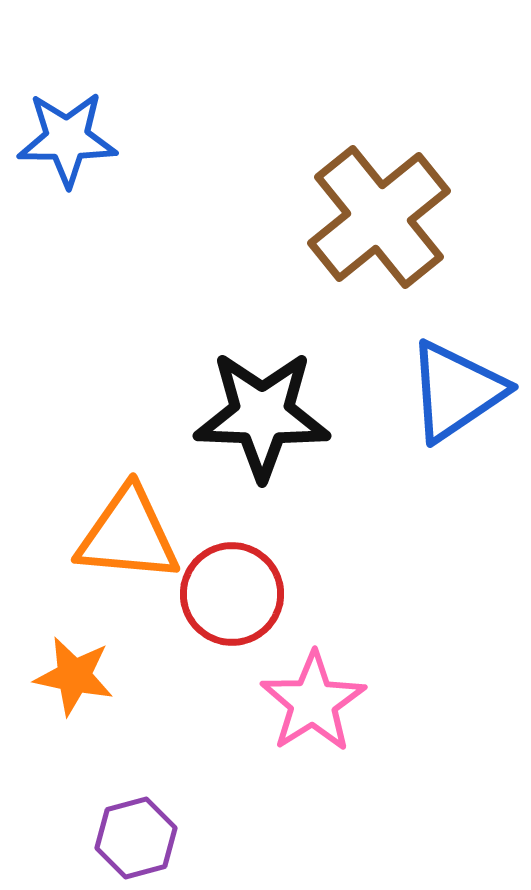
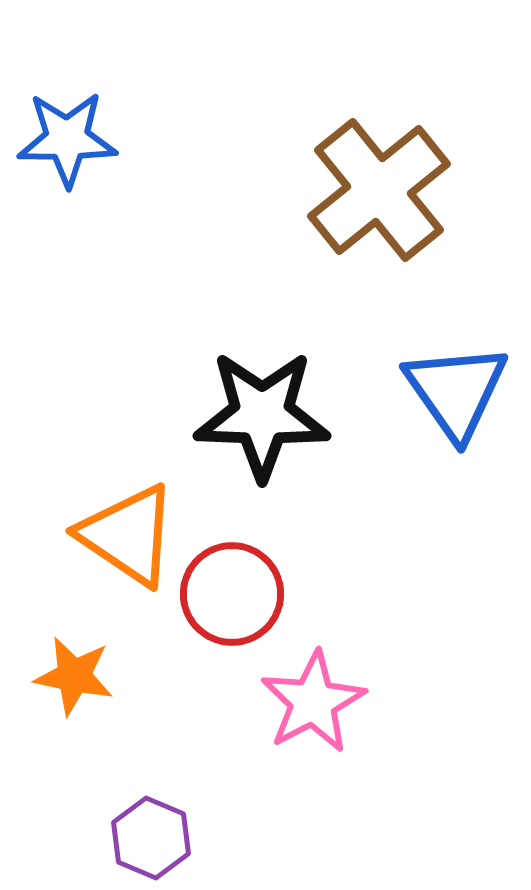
brown cross: moved 27 px up
blue triangle: rotated 31 degrees counterclockwise
orange triangle: rotated 29 degrees clockwise
pink star: rotated 4 degrees clockwise
purple hexagon: moved 15 px right; rotated 22 degrees counterclockwise
